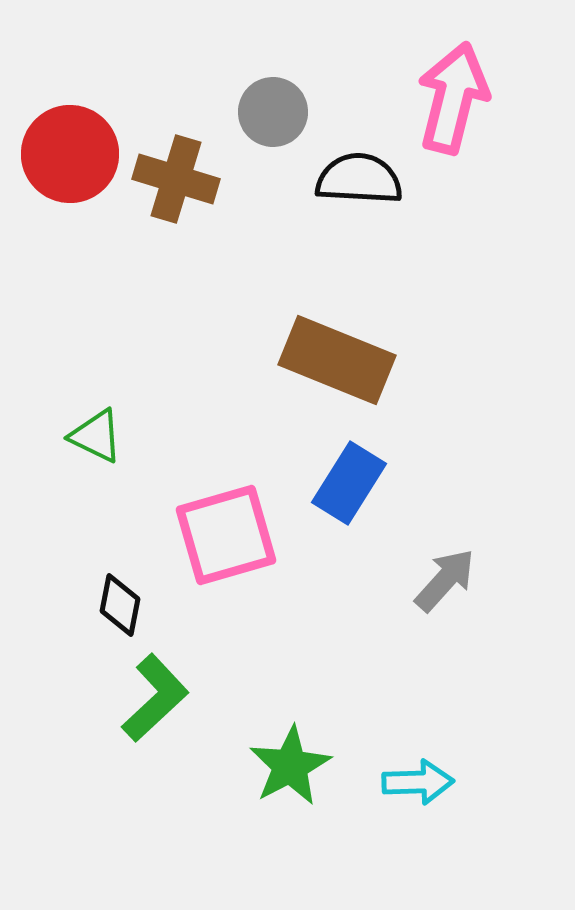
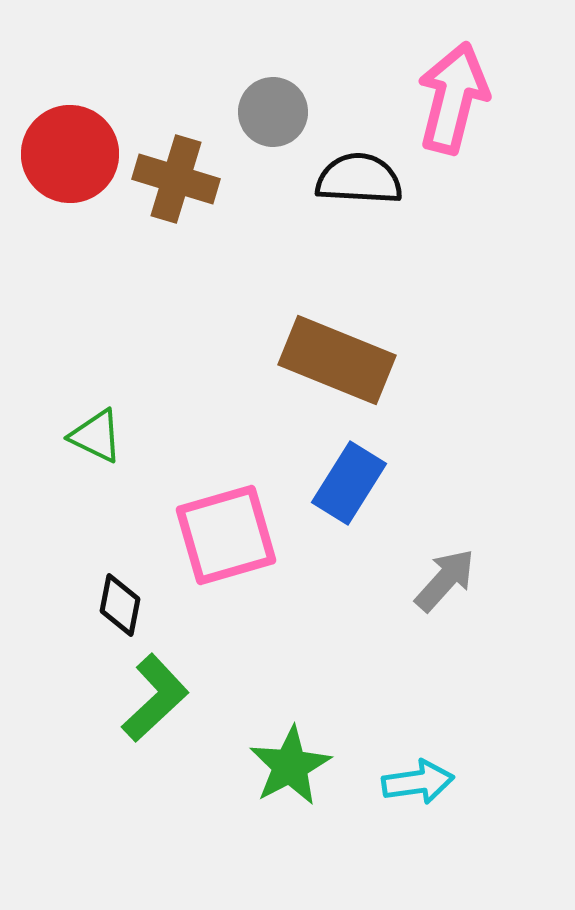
cyan arrow: rotated 6 degrees counterclockwise
